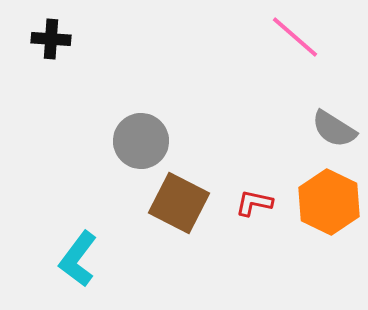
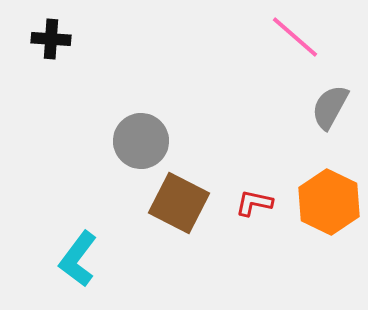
gray semicircle: moved 4 px left, 22 px up; rotated 87 degrees clockwise
